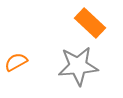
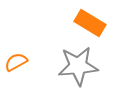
orange rectangle: rotated 12 degrees counterclockwise
